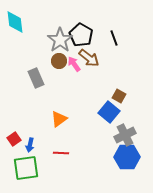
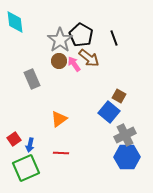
gray rectangle: moved 4 px left, 1 px down
green square: rotated 16 degrees counterclockwise
